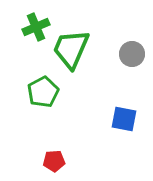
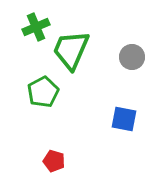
green trapezoid: moved 1 px down
gray circle: moved 3 px down
red pentagon: rotated 20 degrees clockwise
